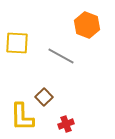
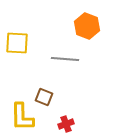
orange hexagon: moved 1 px down
gray line: moved 4 px right, 3 px down; rotated 24 degrees counterclockwise
brown square: rotated 24 degrees counterclockwise
